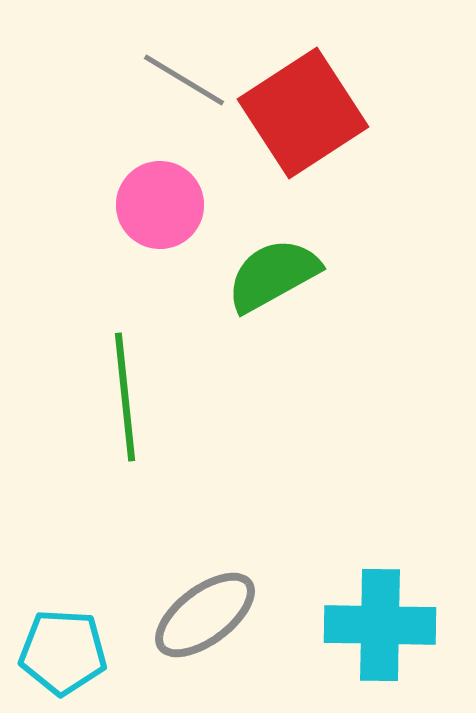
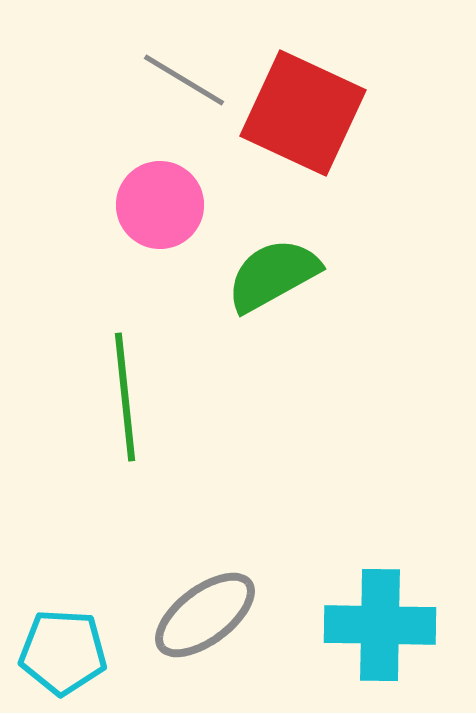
red square: rotated 32 degrees counterclockwise
